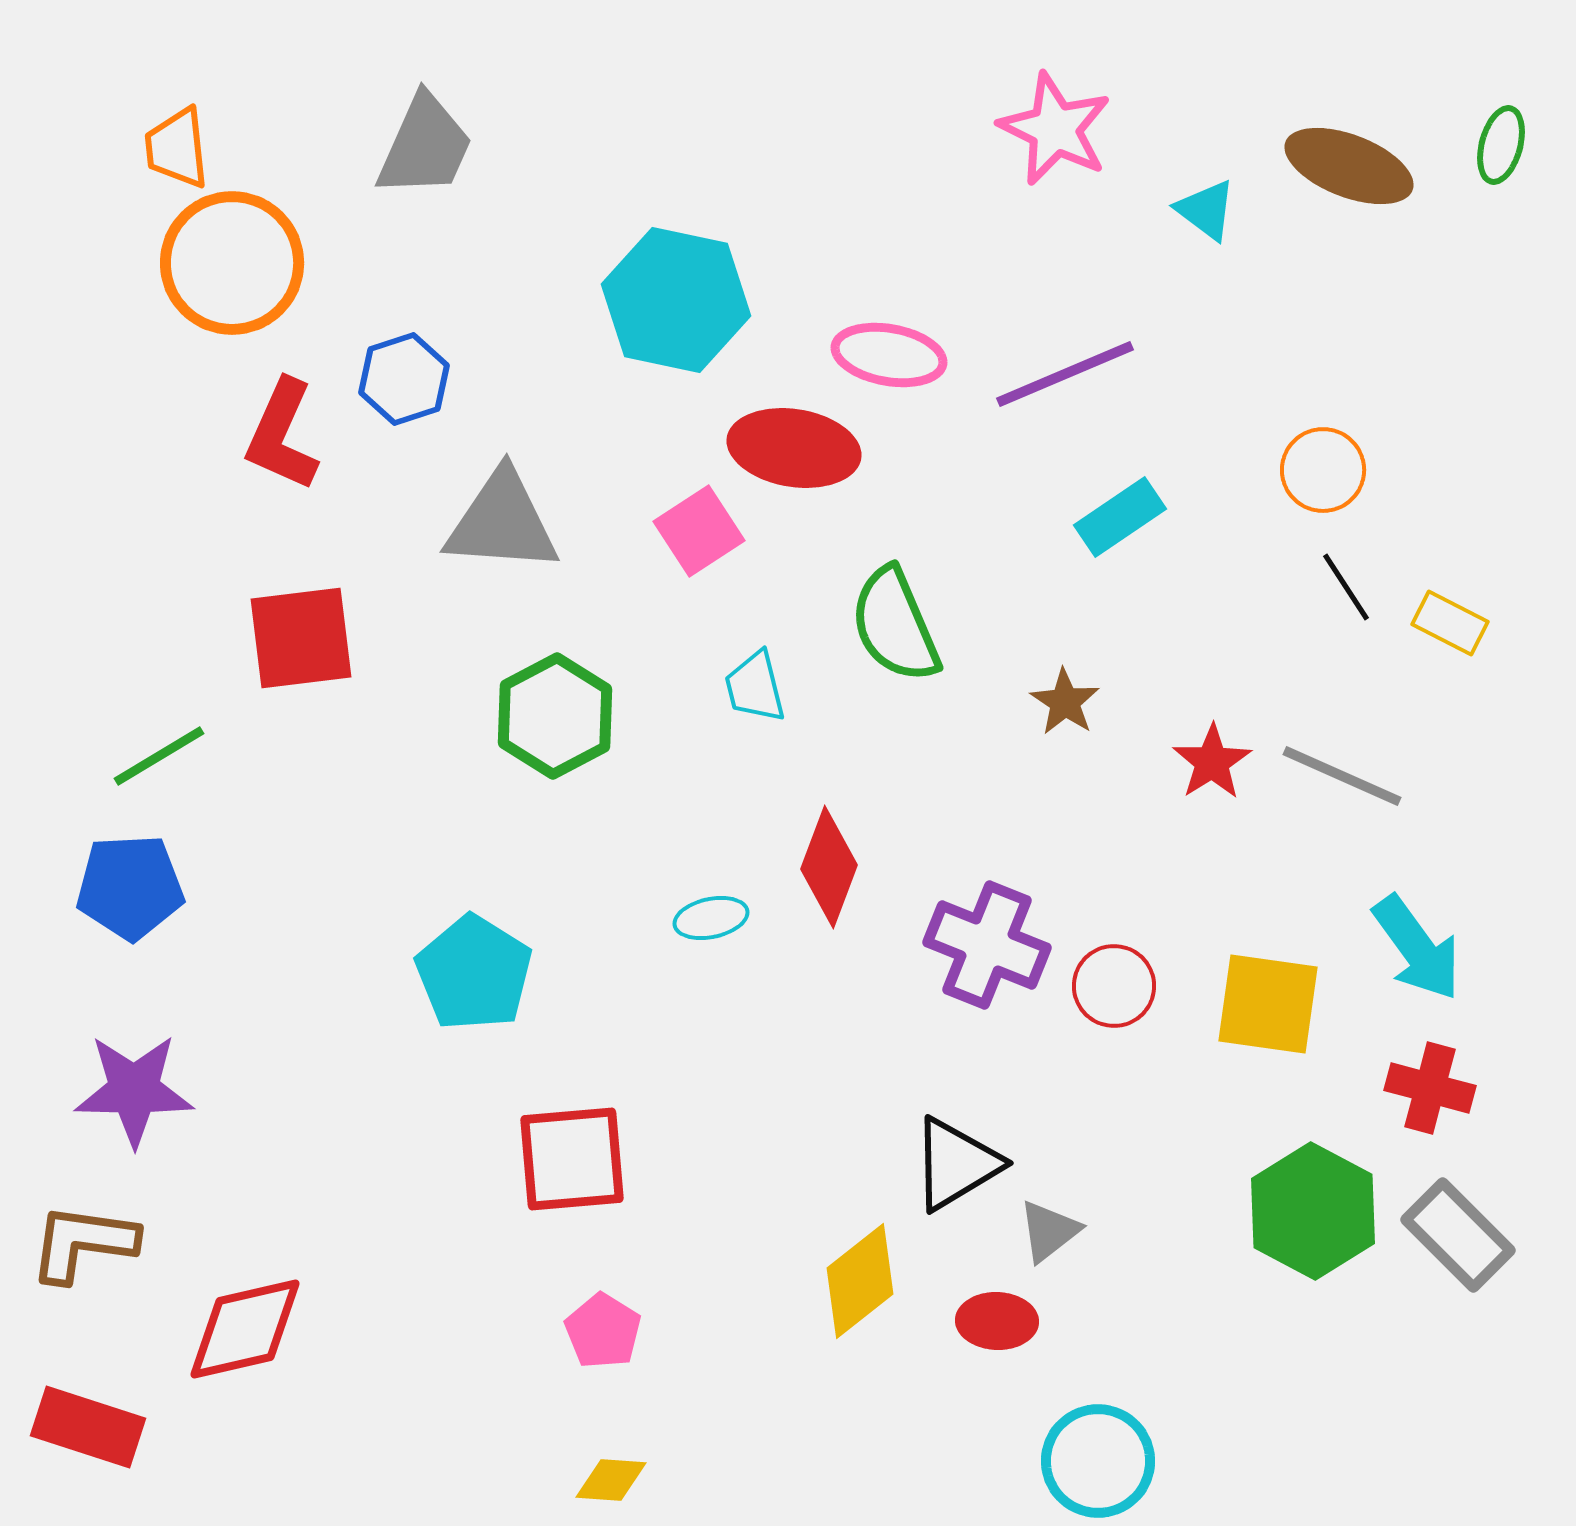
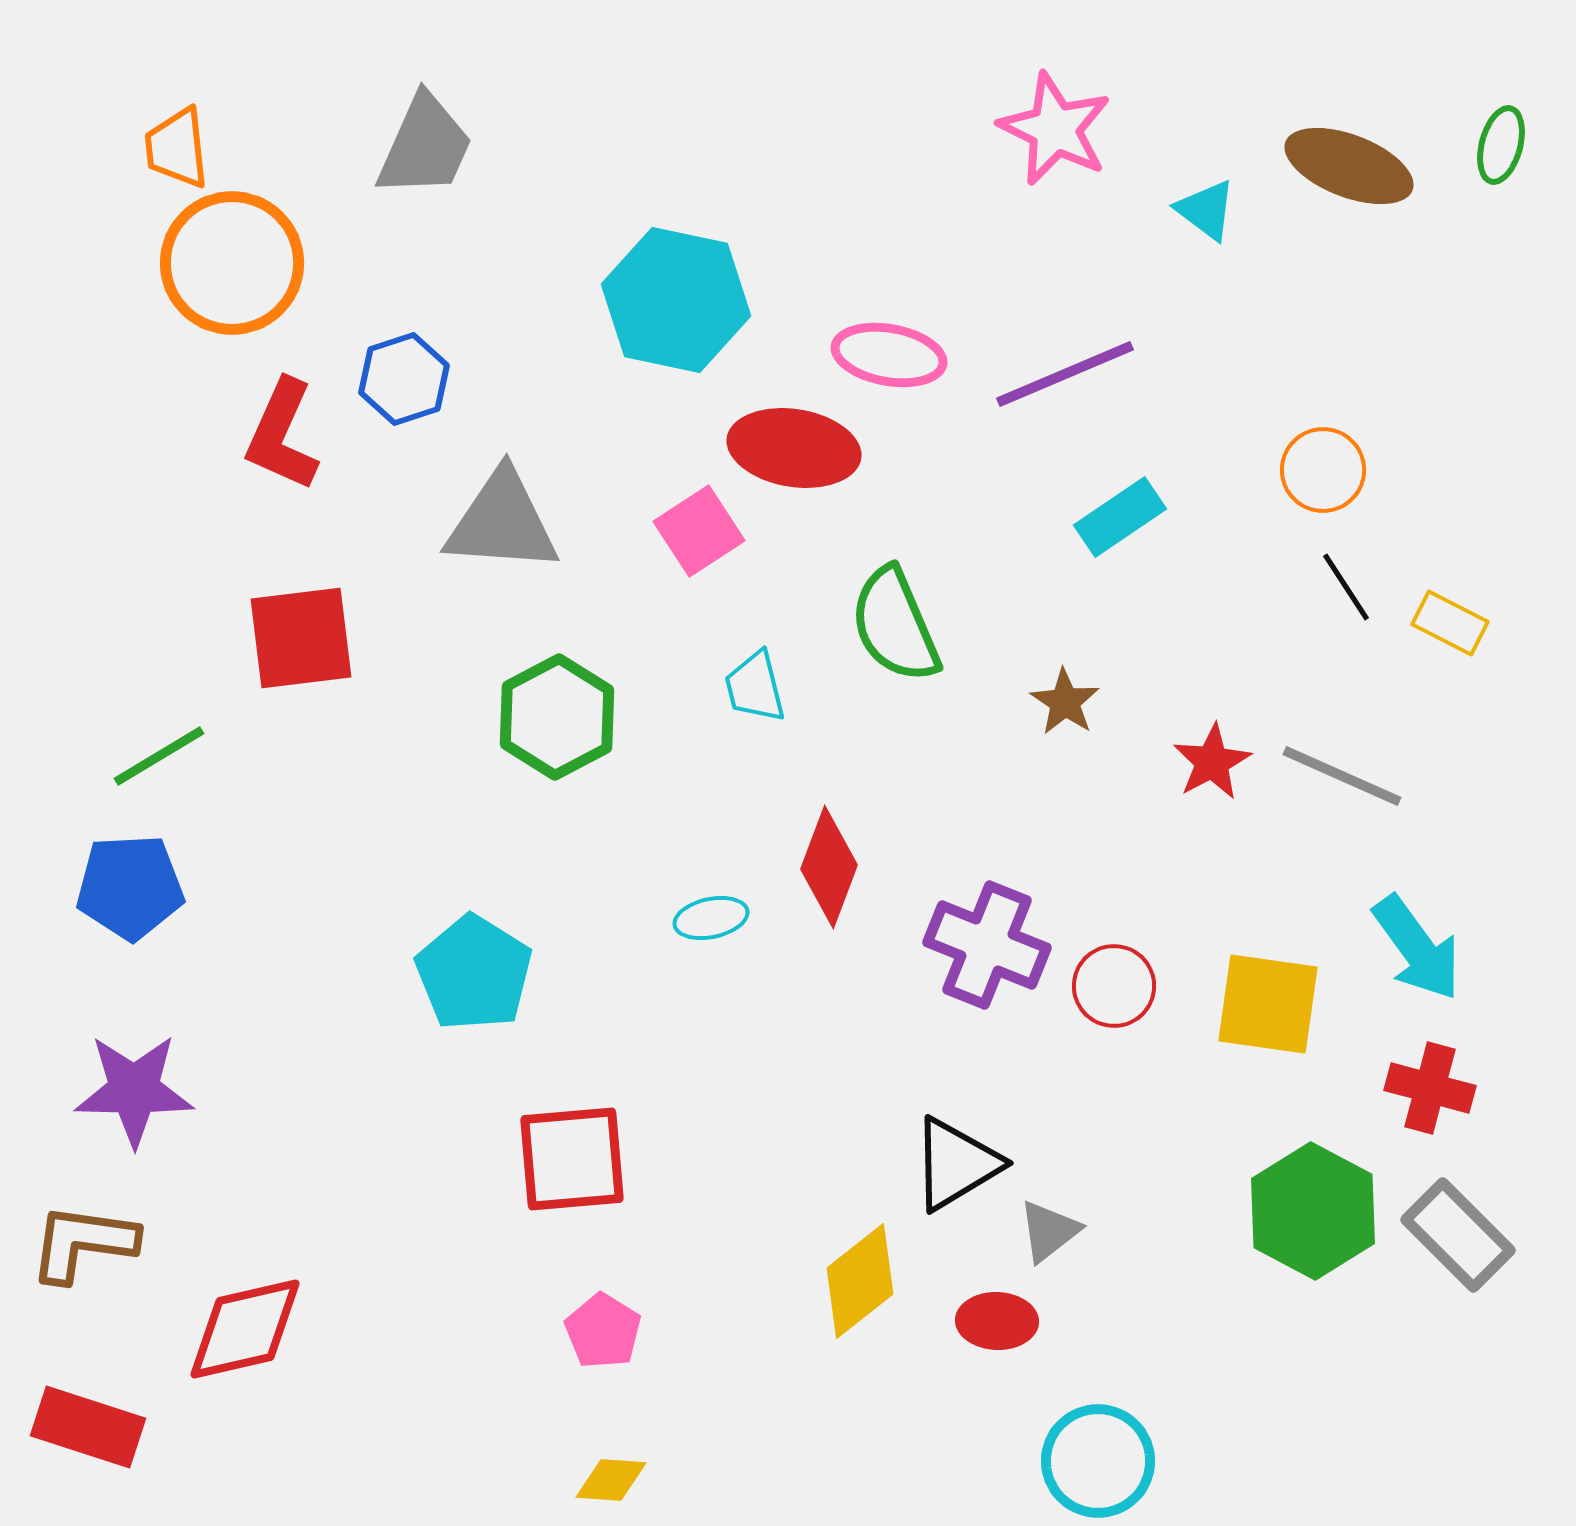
green hexagon at (555, 716): moved 2 px right, 1 px down
red star at (1212, 762): rotated 4 degrees clockwise
